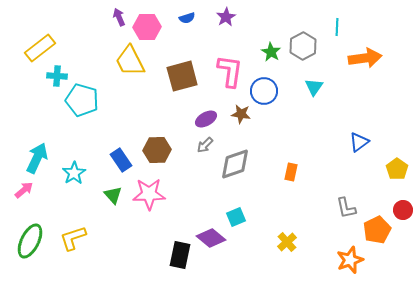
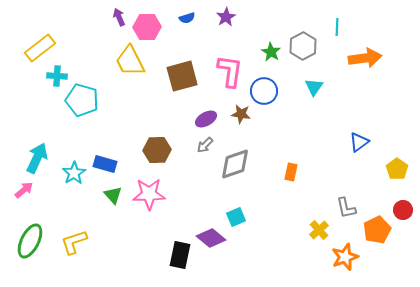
blue rectangle: moved 16 px left, 4 px down; rotated 40 degrees counterclockwise
yellow L-shape: moved 1 px right, 4 px down
yellow cross: moved 32 px right, 12 px up
orange star: moved 5 px left, 3 px up
